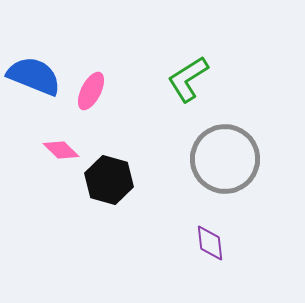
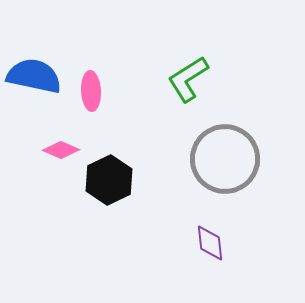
blue semicircle: rotated 10 degrees counterclockwise
pink ellipse: rotated 30 degrees counterclockwise
pink diamond: rotated 21 degrees counterclockwise
black hexagon: rotated 18 degrees clockwise
